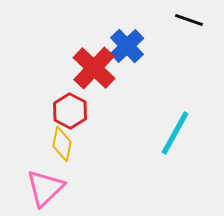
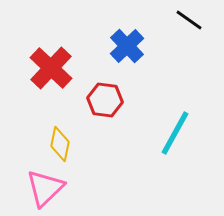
black line: rotated 16 degrees clockwise
red cross: moved 43 px left
red hexagon: moved 35 px right, 11 px up; rotated 20 degrees counterclockwise
yellow diamond: moved 2 px left
